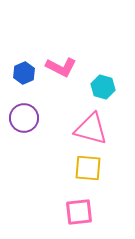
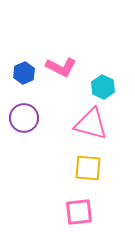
cyan hexagon: rotated 10 degrees clockwise
pink triangle: moved 5 px up
